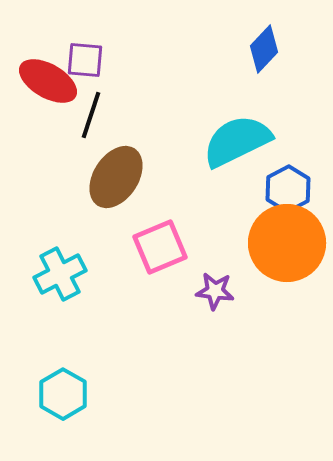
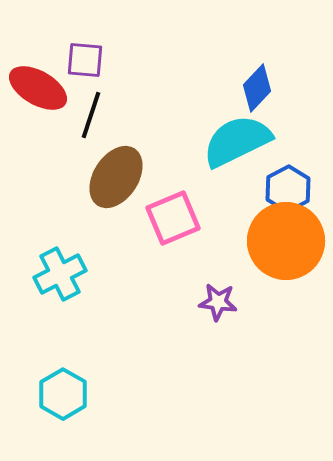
blue diamond: moved 7 px left, 39 px down
red ellipse: moved 10 px left, 7 px down
orange circle: moved 1 px left, 2 px up
pink square: moved 13 px right, 29 px up
purple star: moved 3 px right, 11 px down
